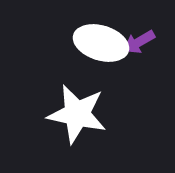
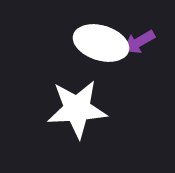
white star: moved 5 px up; rotated 16 degrees counterclockwise
